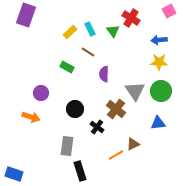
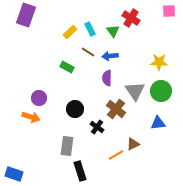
pink square: rotated 24 degrees clockwise
blue arrow: moved 49 px left, 16 px down
purple semicircle: moved 3 px right, 4 px down
purple circle: moved 2 px left, 5 px down
